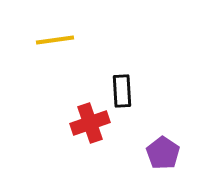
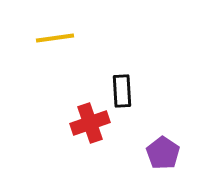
yellow line: moved 2 px up
